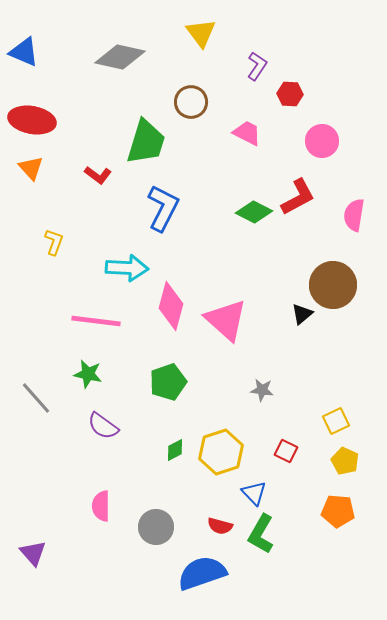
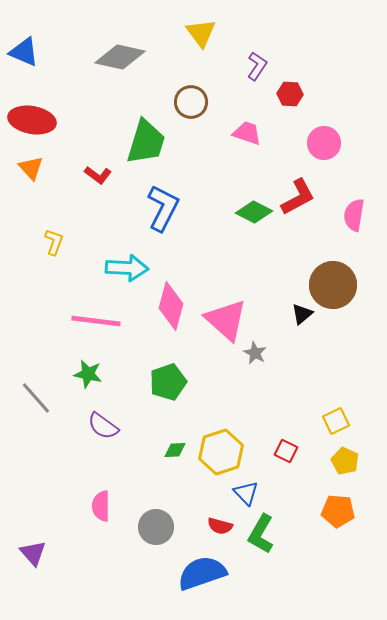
pink trapezoid at (247, 133): rotated 8 degrees counterclockwise
pink circle at (322, 141): moved 2 px right, 2 px down
gray star at (262, 390): moved 7 px left, 37 px up; rotated 20 degrees clockwise
green diamond at (175, 450): rotated 25 degrees clockwise
blue triangle at (254, 493): moved 8 px left
